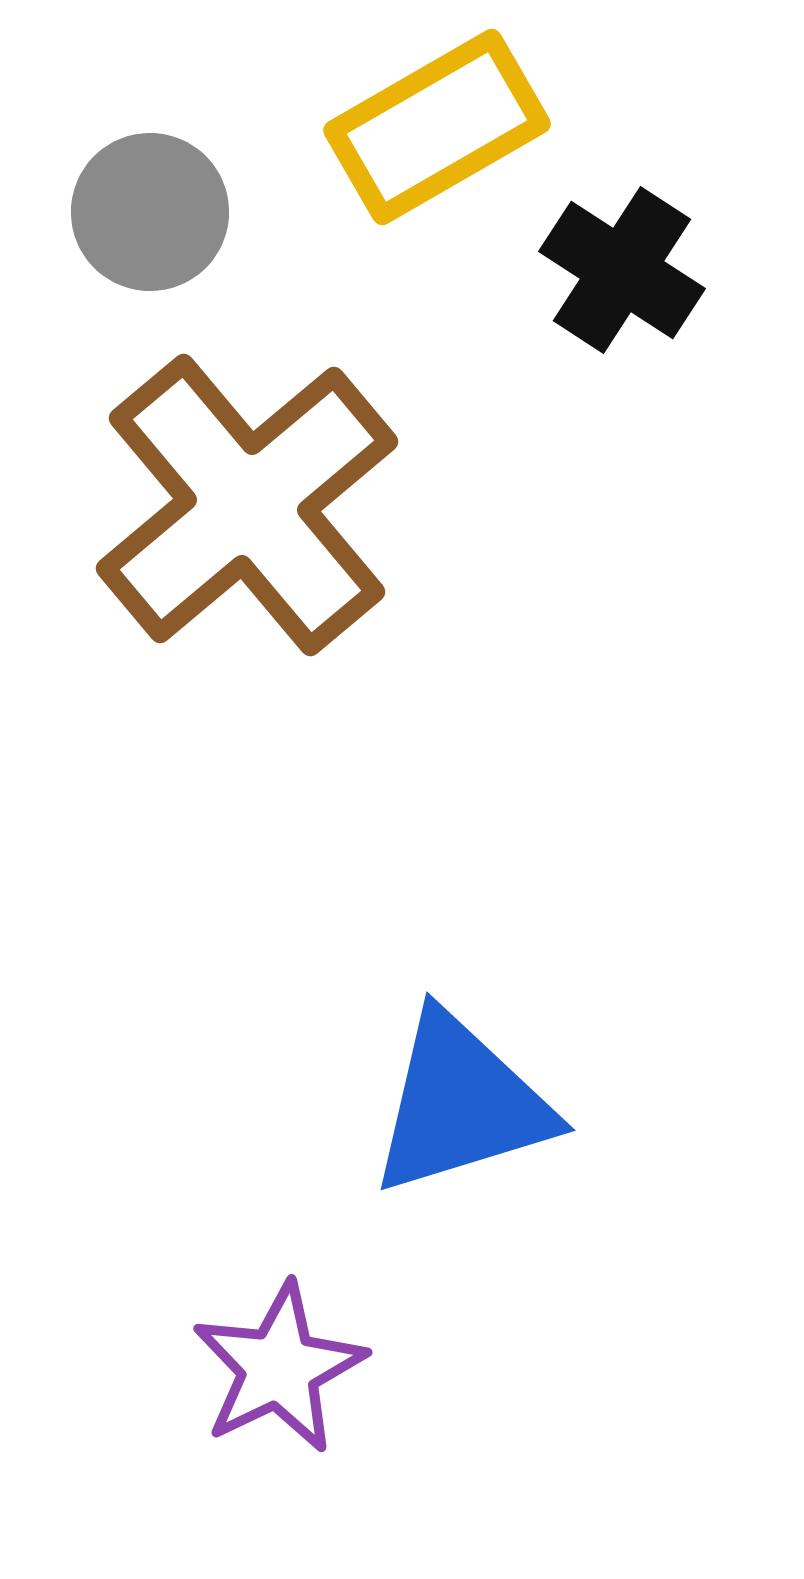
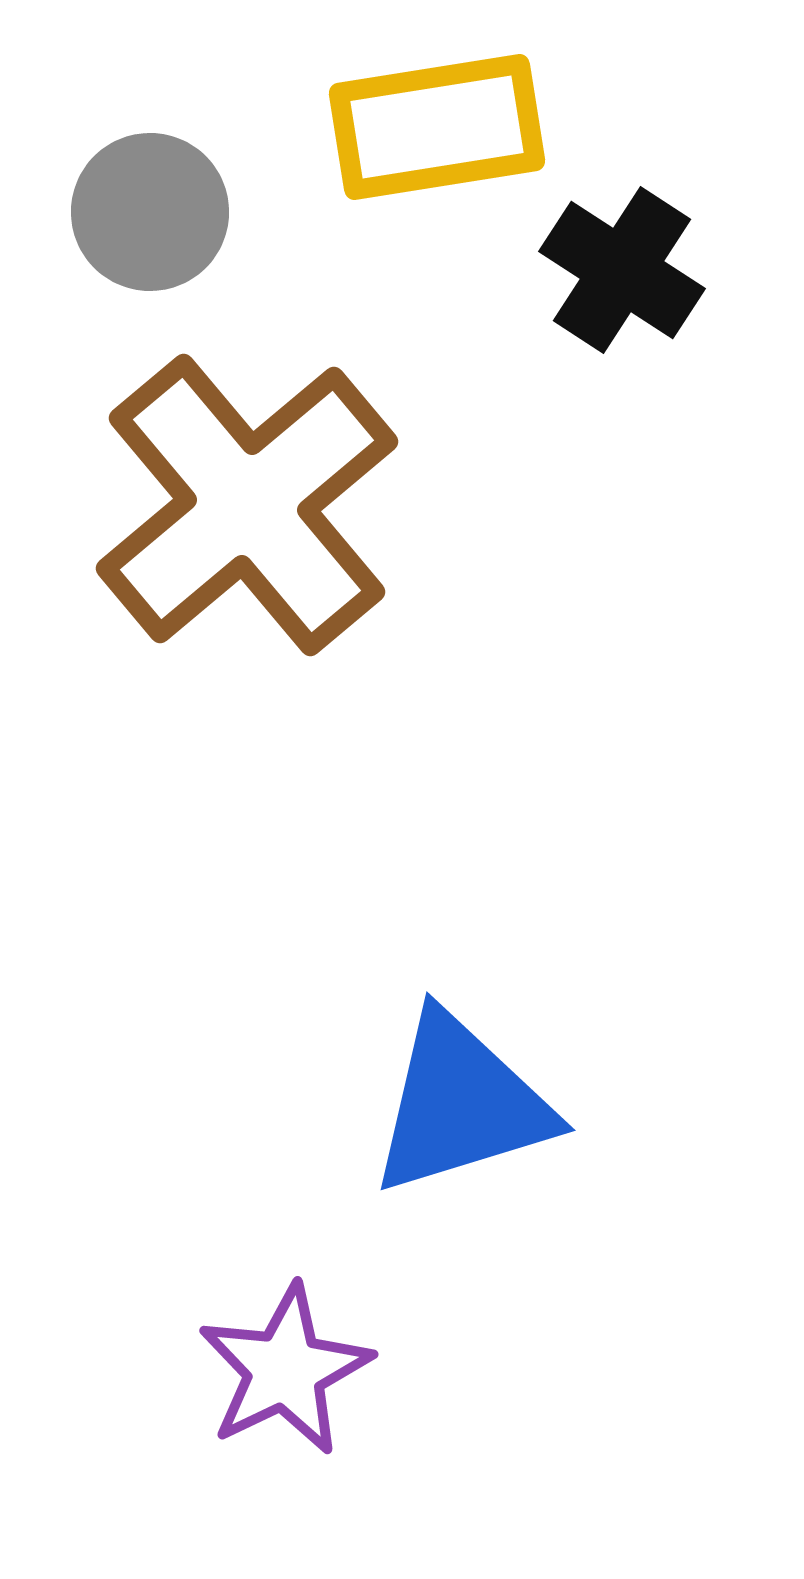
yellow rectangle: rotated 21 degrees clockwise
purple star: moved 6 px right, 2 px down
